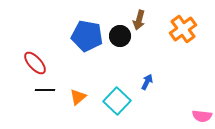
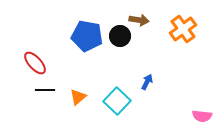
brown arrow: rotated 96 degrees counterclockwise
